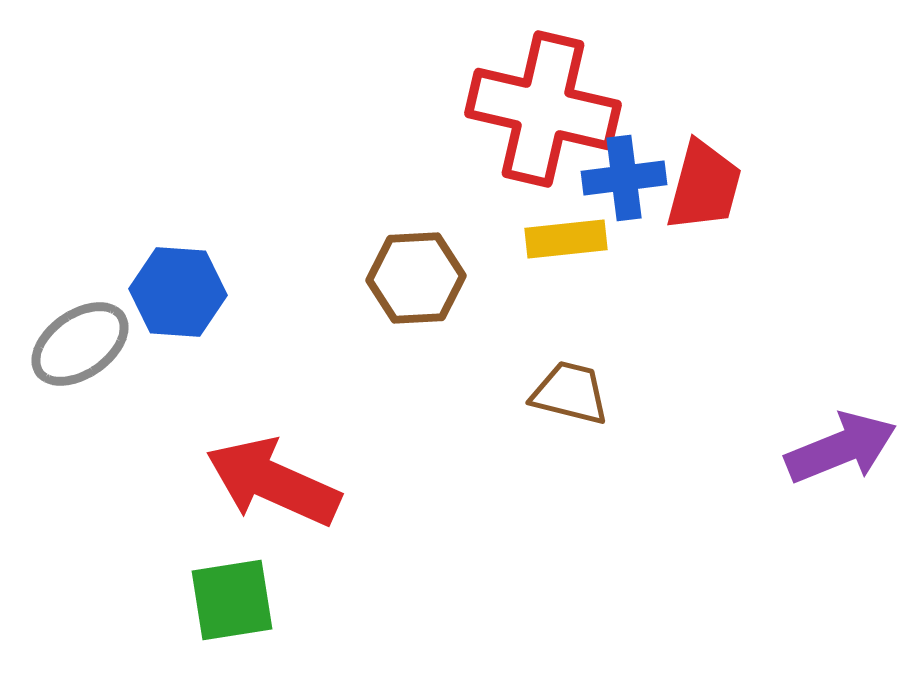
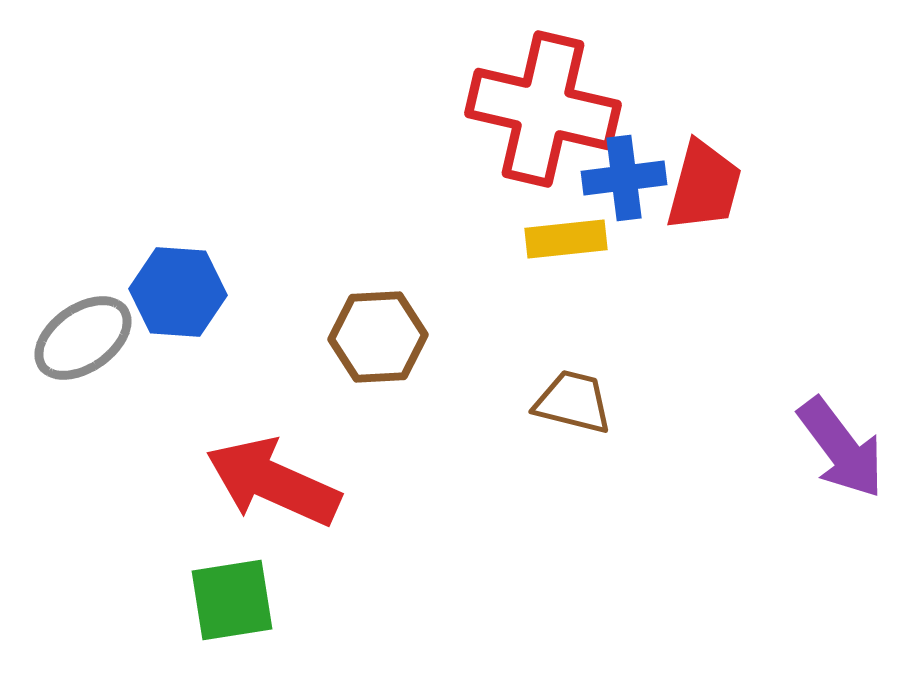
brown hexagon: moved 38 px left, 59 px down
gray ellipse: moved 3 px right, 6 px up
brown trapezoid: moved 3 px right, 9 px down
purple arrow: rotated 75 degrees clockwise
